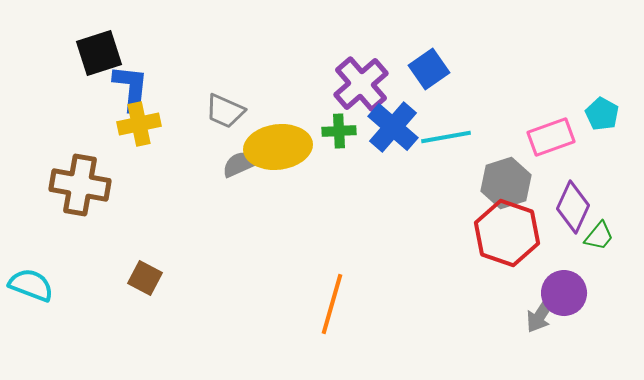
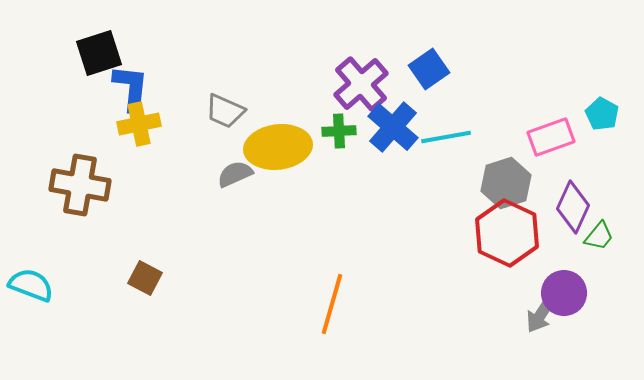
gray semicircle: moved 5 px left, 10 px down
red hexagon: rotated 6 degrees clockwise
